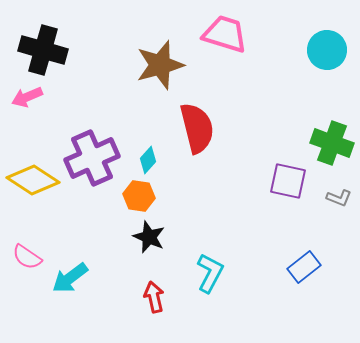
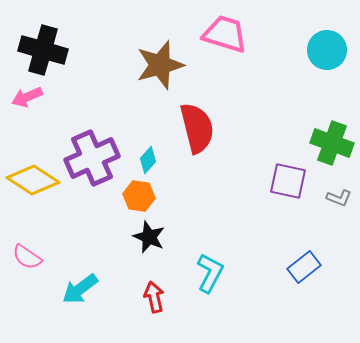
cyan arrow: moved 10 px right, 11 px down
